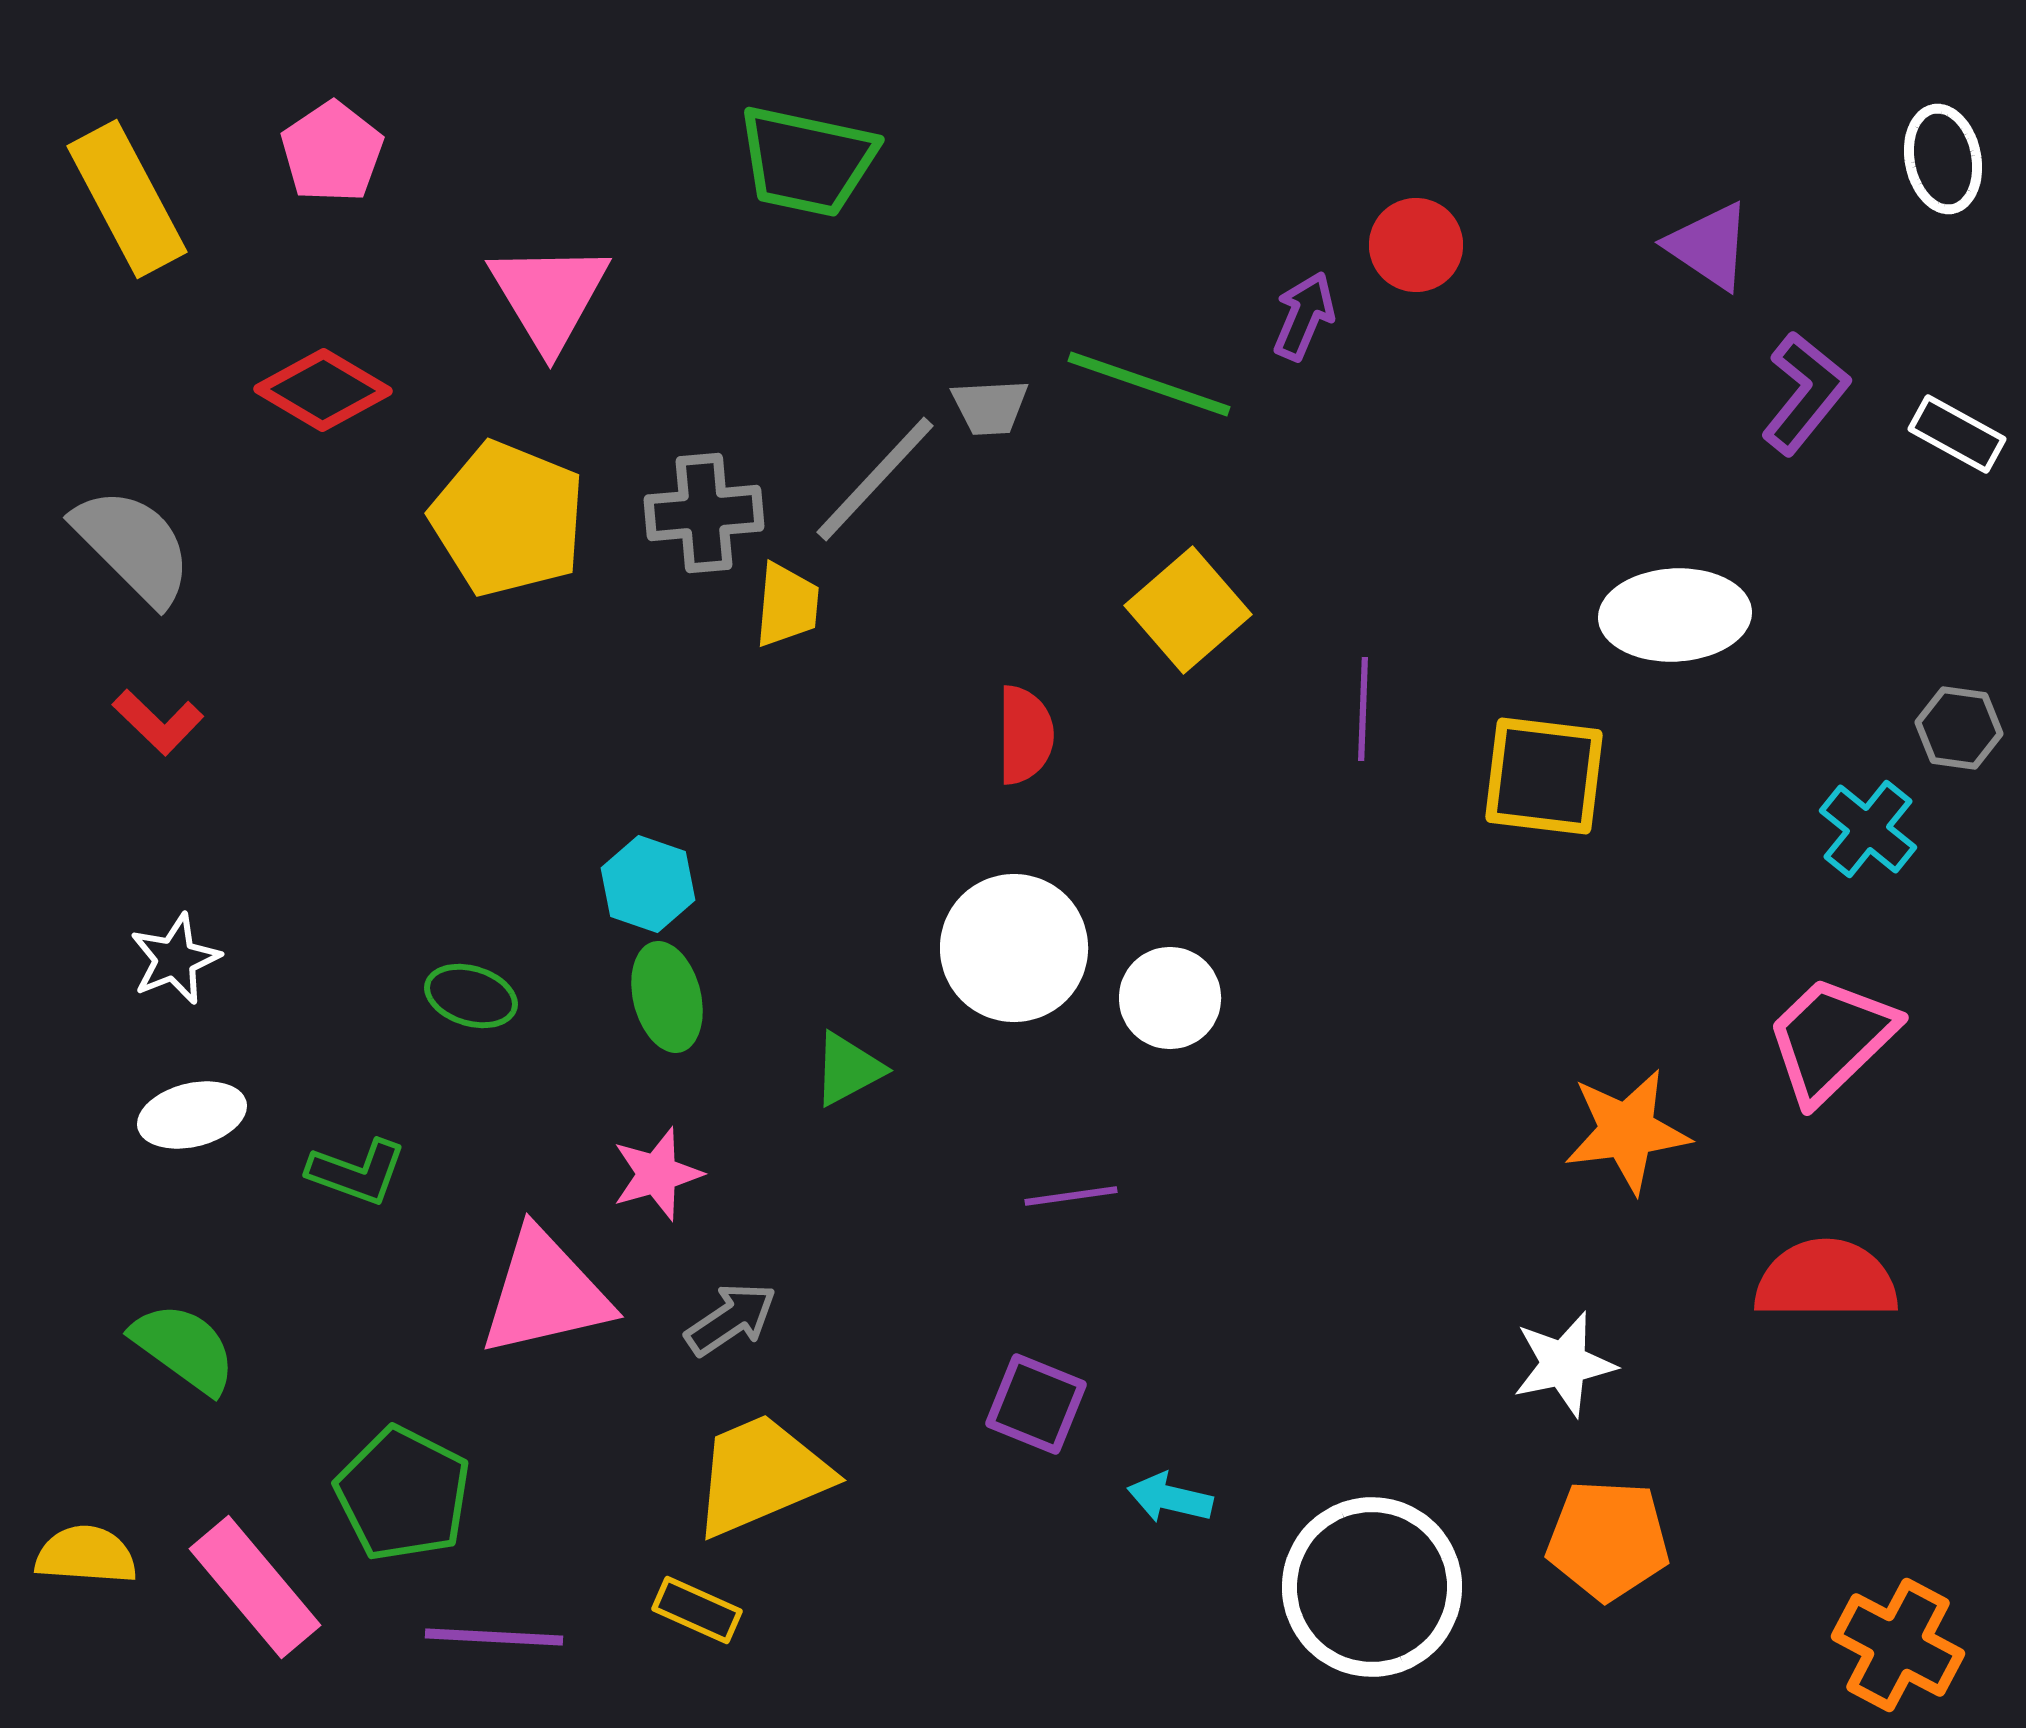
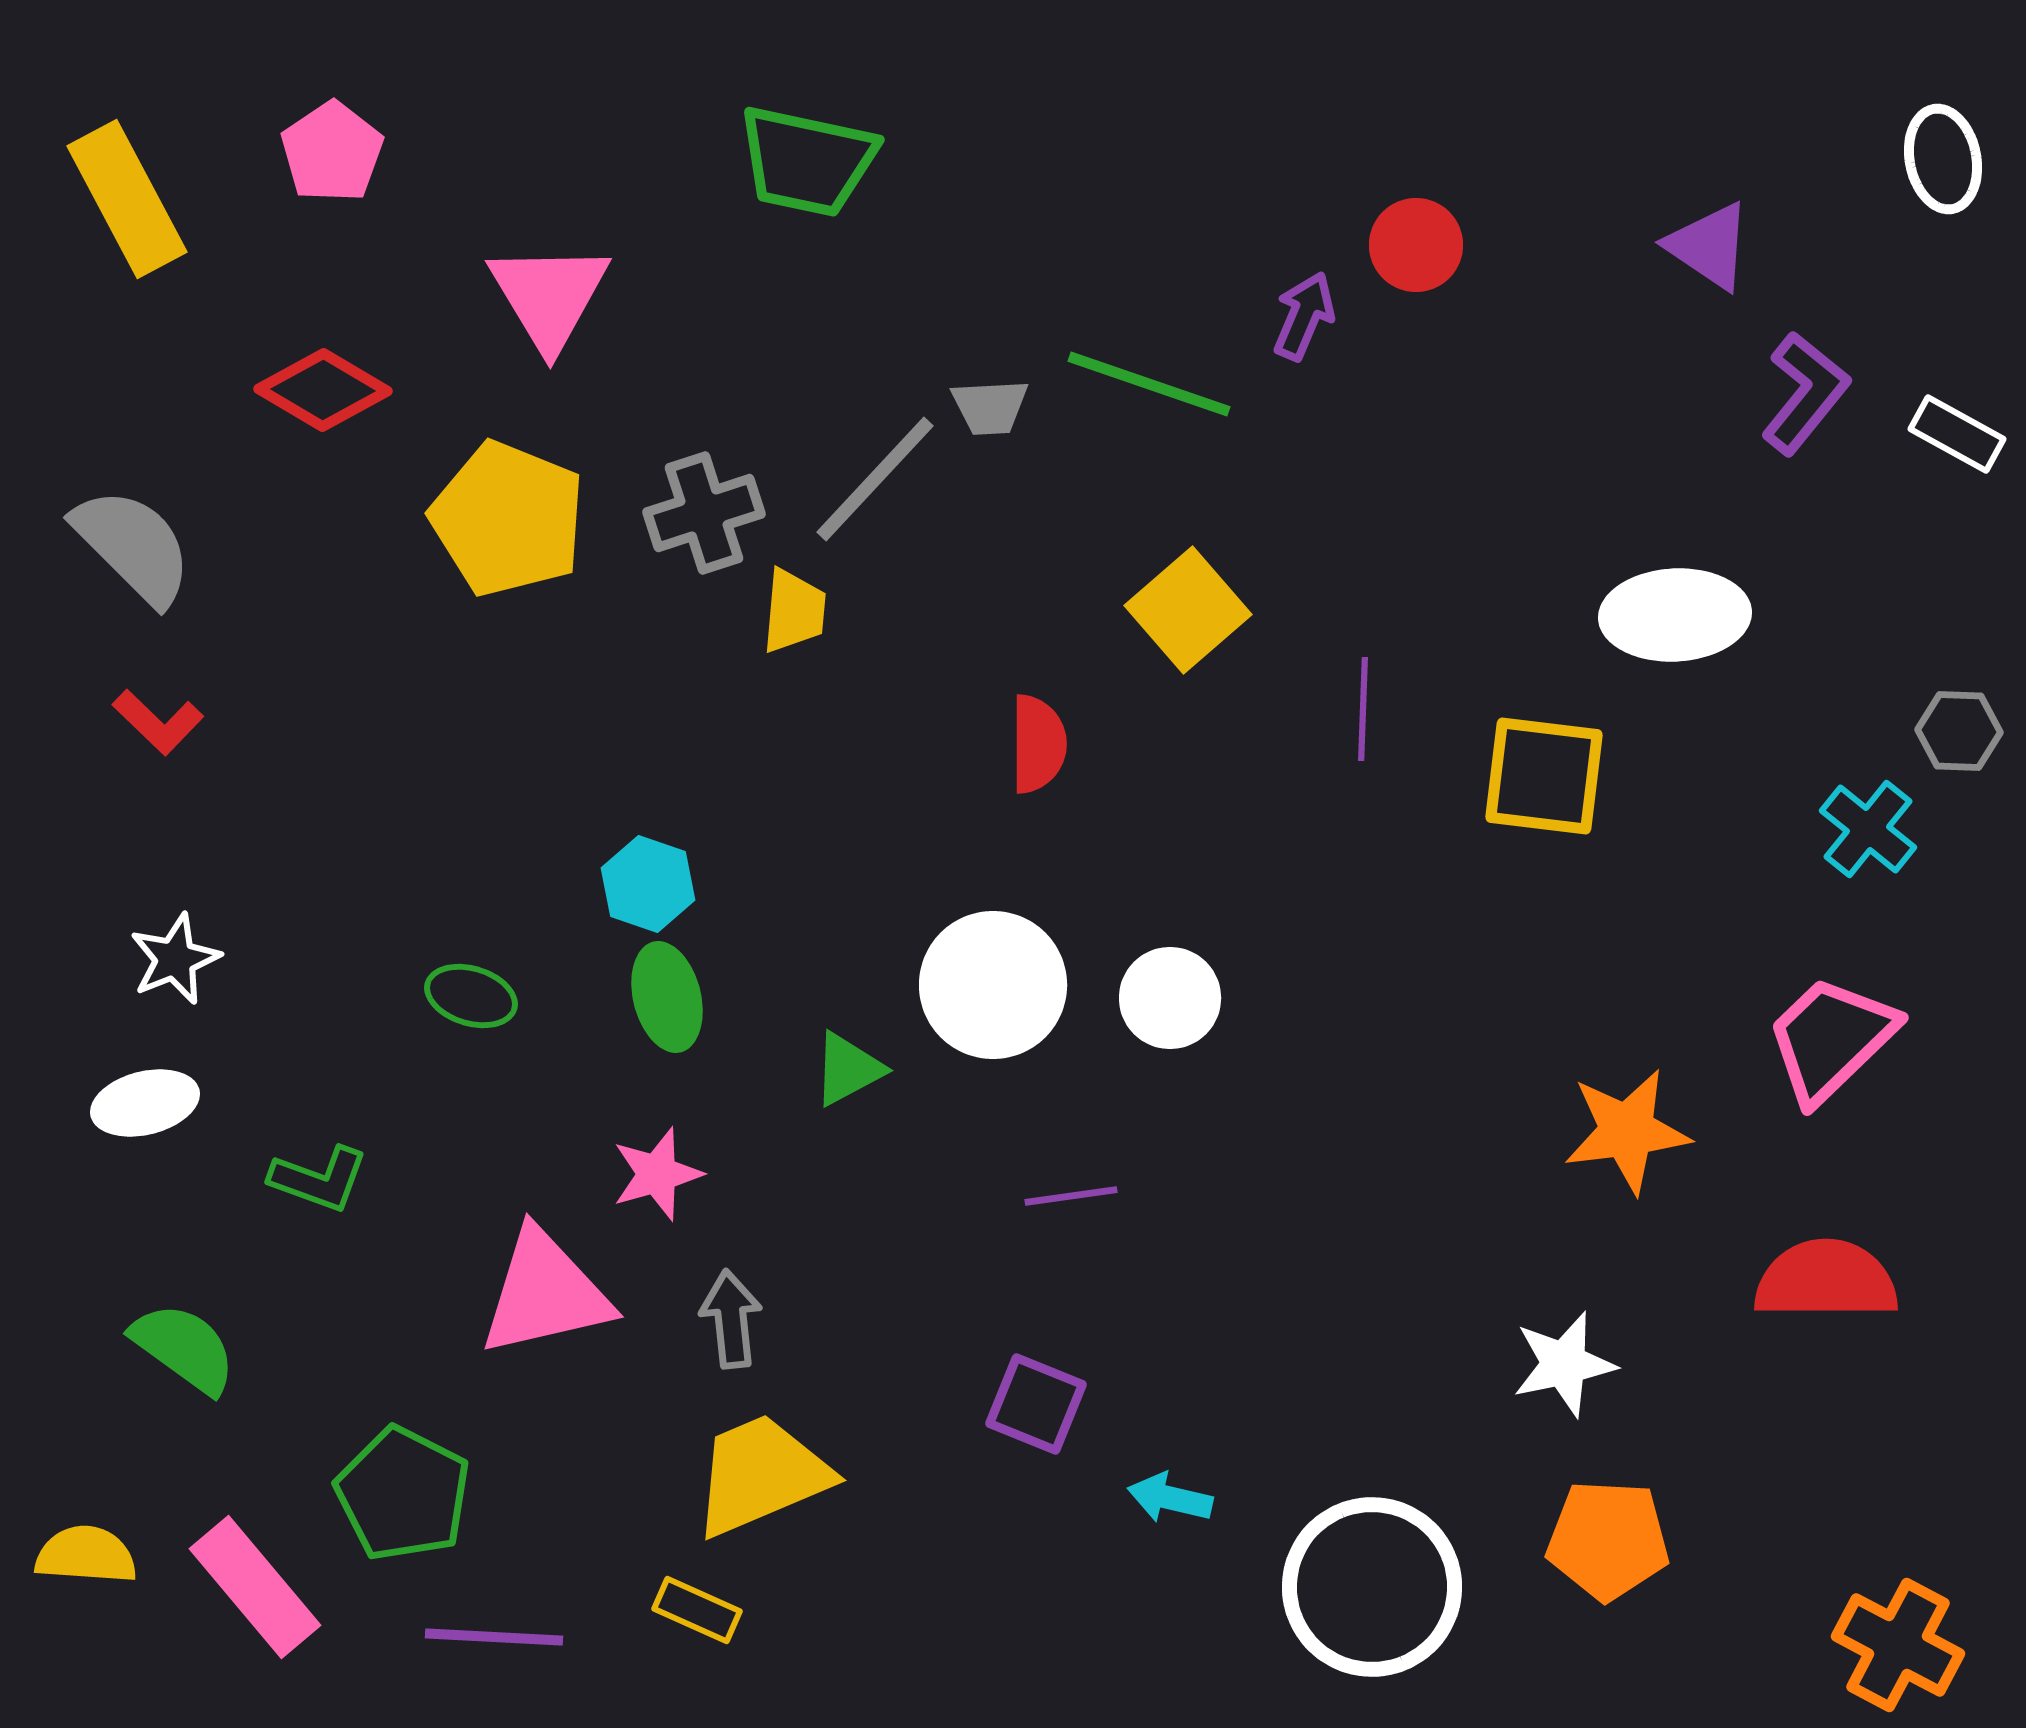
gray cross at (704, 513): rotated 13 degrees counterclockwise
yellow trapezoid at (787, 605): moved 7 px right, 6 px down
gray hexagon at (1959, 728): moved 3 px down; rotated 6 degrees counterclockwise
red semicircle at (1025, 735): moved 13 px right, 9 px down
white circle at (1014, 948): moved 21 px left, 37 px down
white ellipse at (192, 1115): moved 47 px left, 12 px up
green L-shape at (357, 1172): moved 38 px left, 7 px down
gray arrow at (731, 1319): rotated 62 degrees counterclockwise
